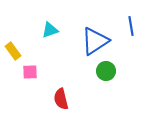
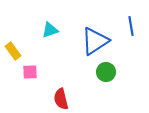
green circle: moved 1 px down
